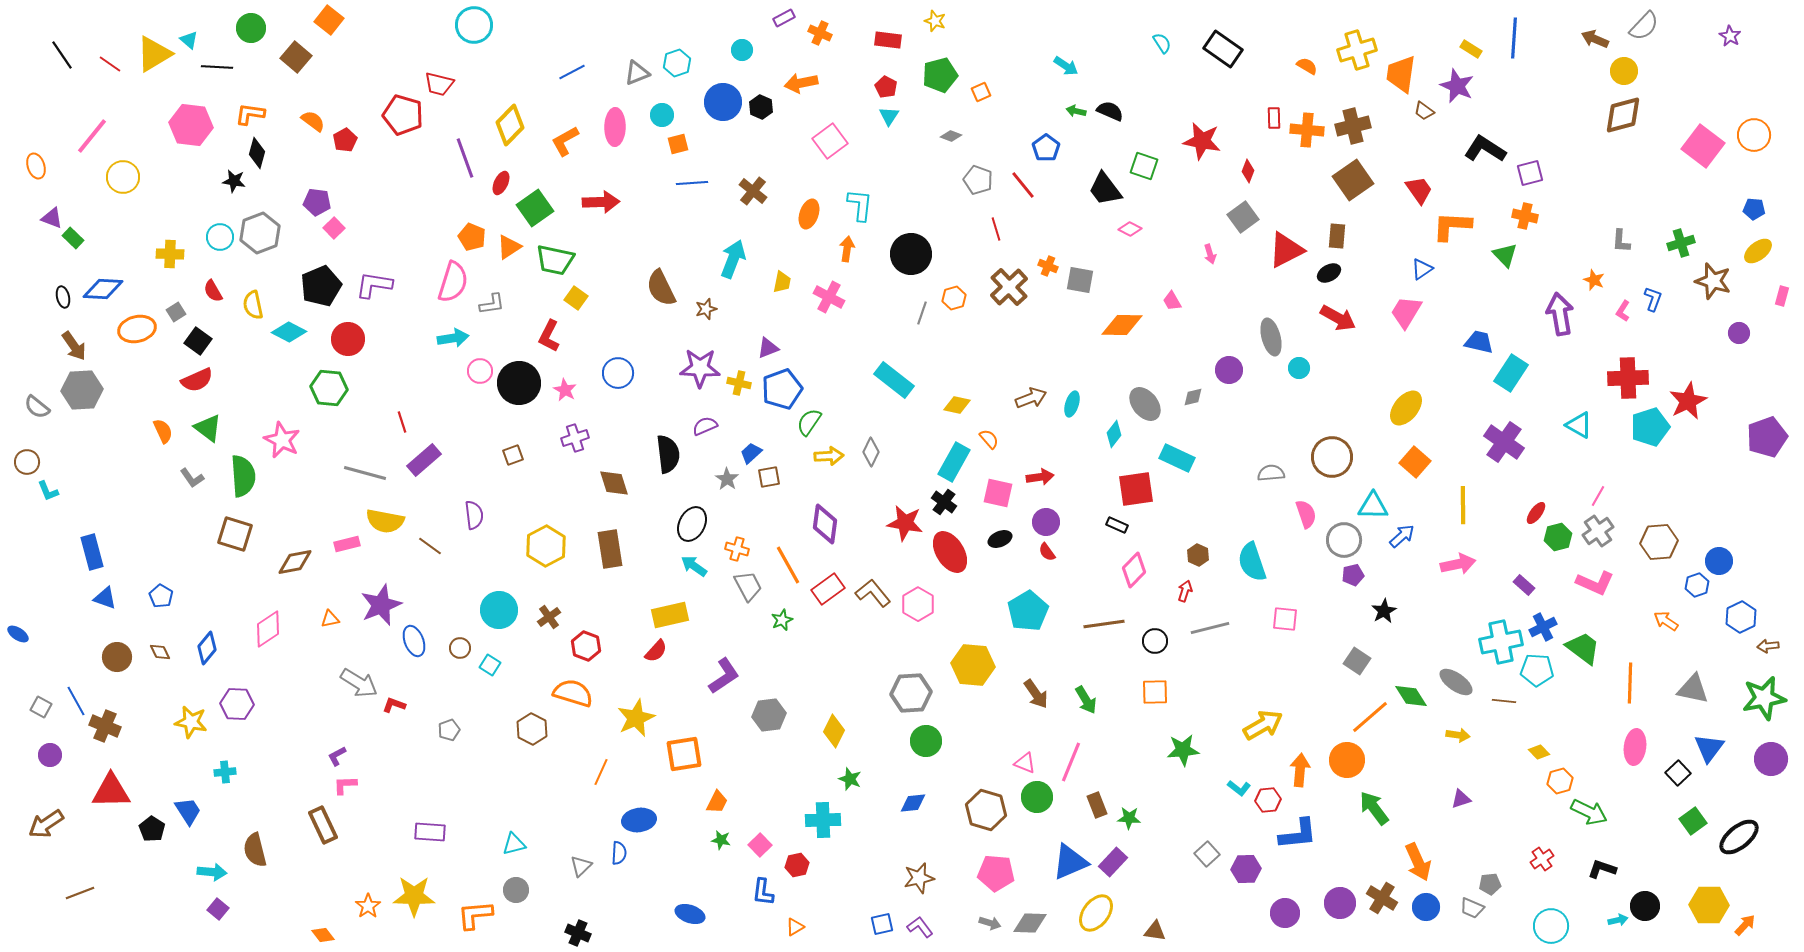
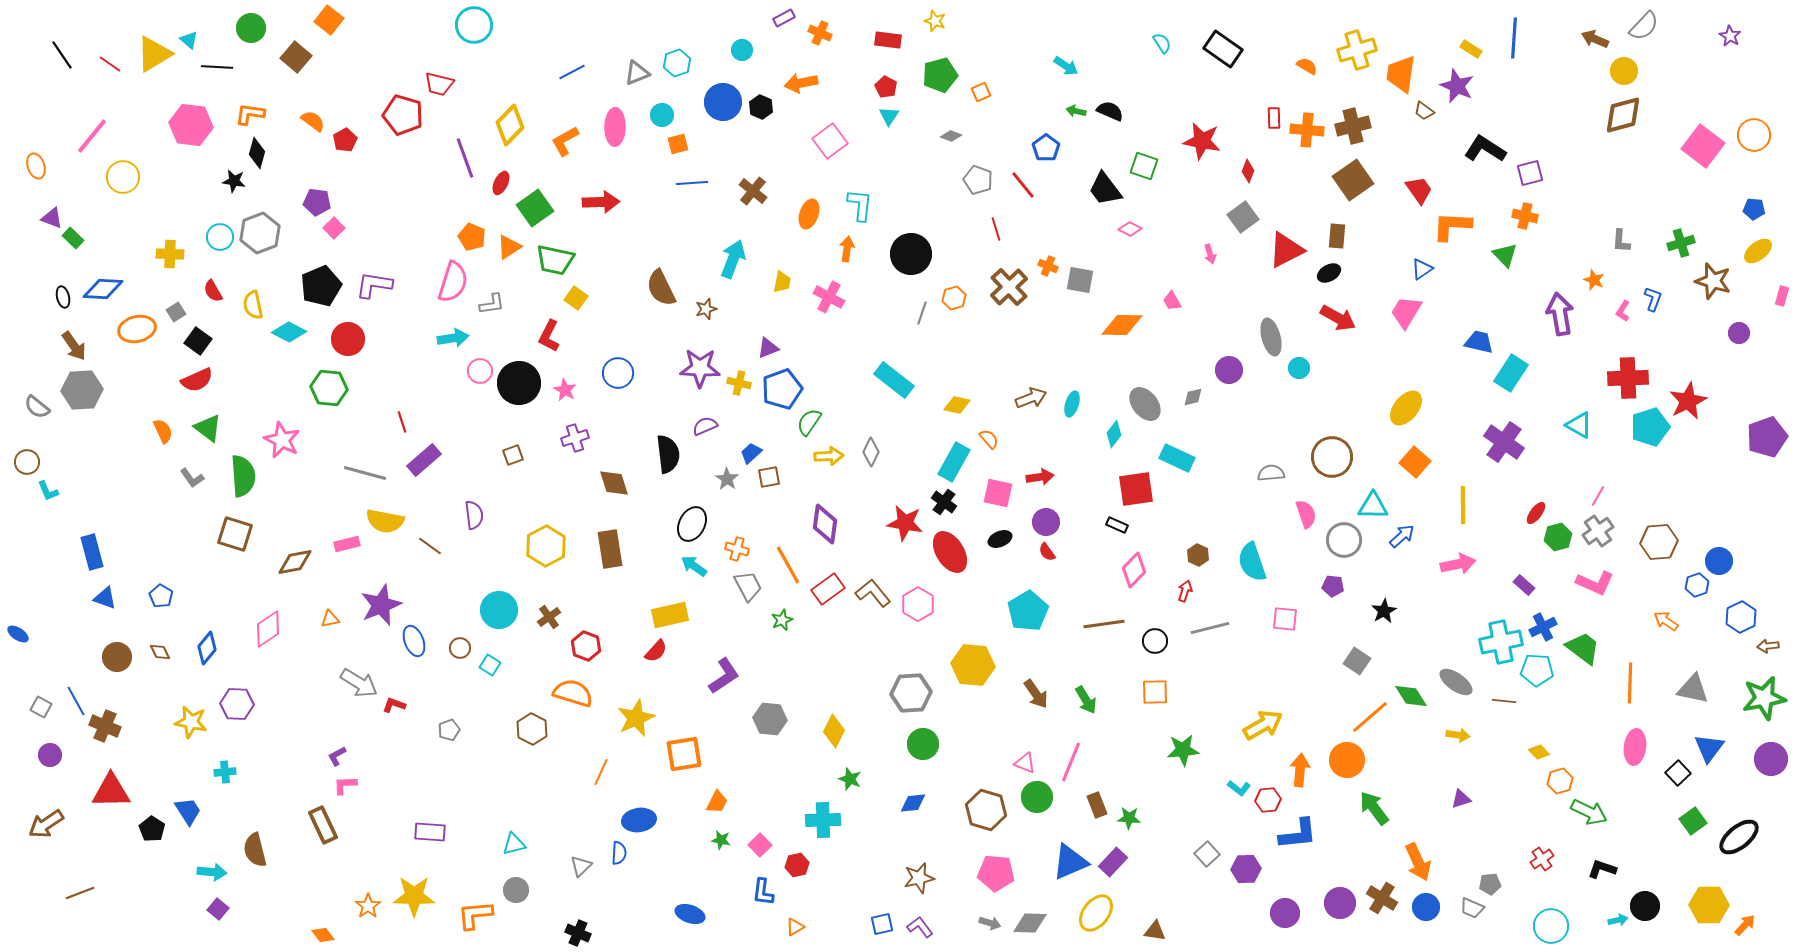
purple pentagon at (1353, 575): moved 20 px left, 11 px down; rotated 20 degrees clockwise
gray hexagon at (769, 715): moved 1 px right, 4 px down; rotated 12 degrees clockwise
green circle at (926, 741): moved 3 px left, 3 px down
